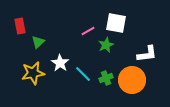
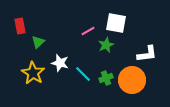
white star: rotated 18 degrees counterclockwise
yellow star: rotated 30 degrees counterclockwise
